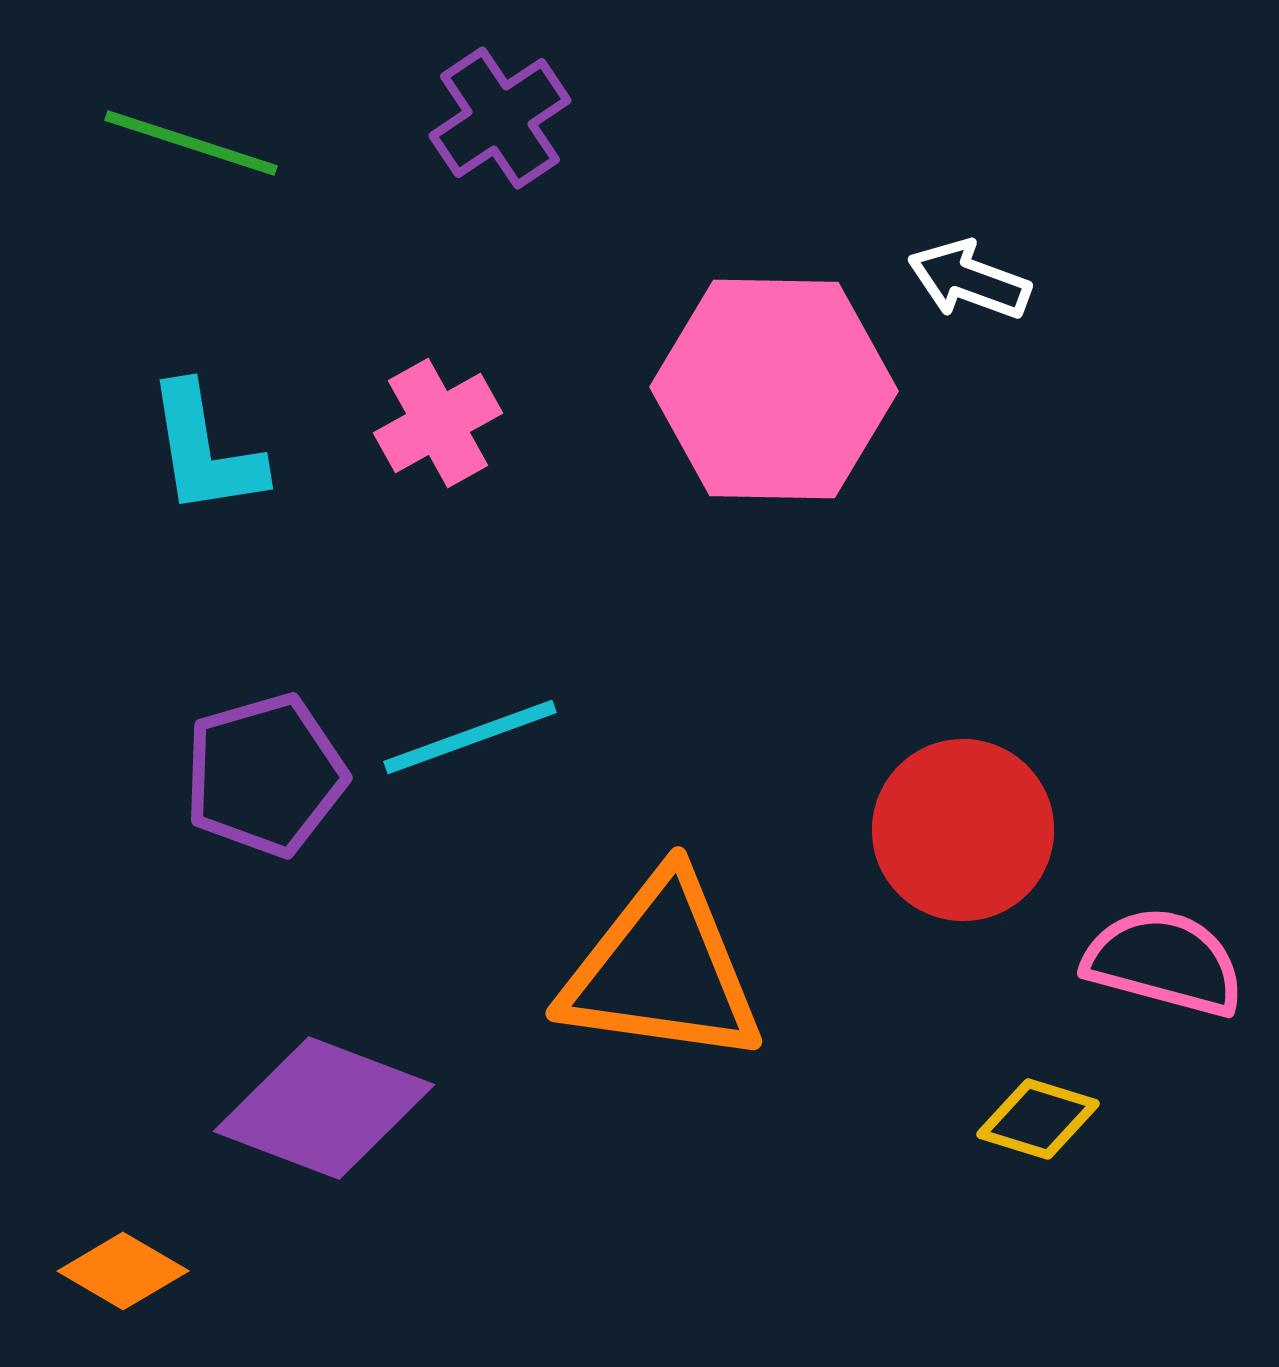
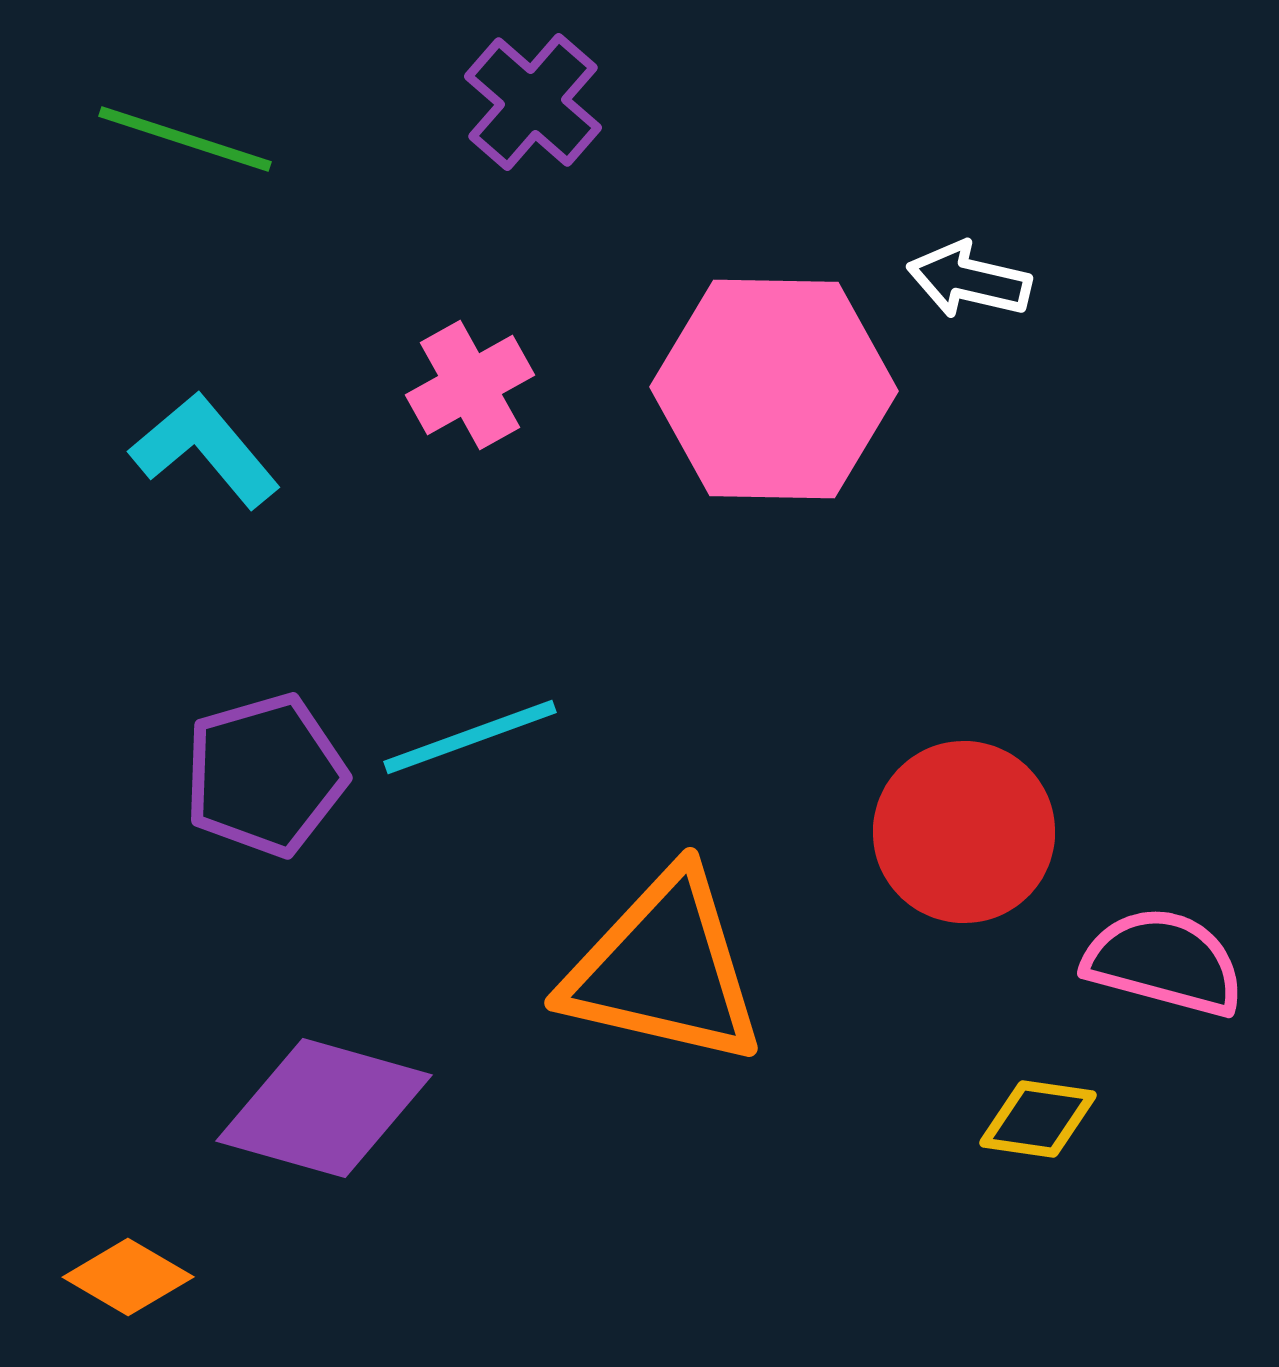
purple cross: moved 33 px right, 16 px up; rotated 15 degrees counterclockwise
green line: moved 6 px left, 4 px up
white arrow: rotated 7 degrees counterclockwise
pink cross: moved 32 px right, 38 px up
cyan L-shape: rotated 149 degrees clockwise
red circle: moved 1 px right, 2 px down
orange triangle: moved 2 px right, 1 px up; rotated 5 degrees clockwise
purple diamond: rotated 5 degrees counterclockwise
yellow diamond: rotated 9 degrees counterclockwise
orange diamond: moved 5 px right, 6 px down
